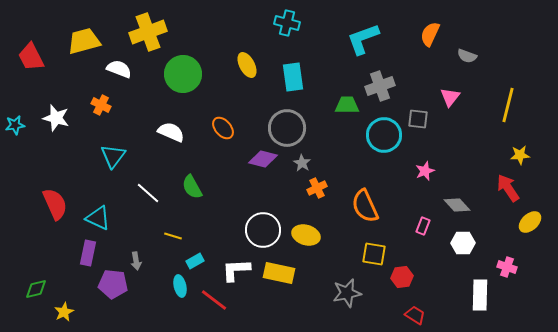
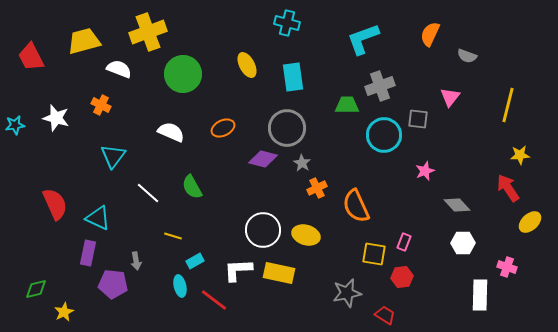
orange ellipse at (223, 128): rotated 75 degrees counterclockwise
orange semicircle at (365, 206): moved 9 px left
pink rectangle at (423, 226): moved 19 px left, 16 px down
white L-shape at (236, 270): moved 2 px right
red trapezoid at (415, 315): moved 30 px left
